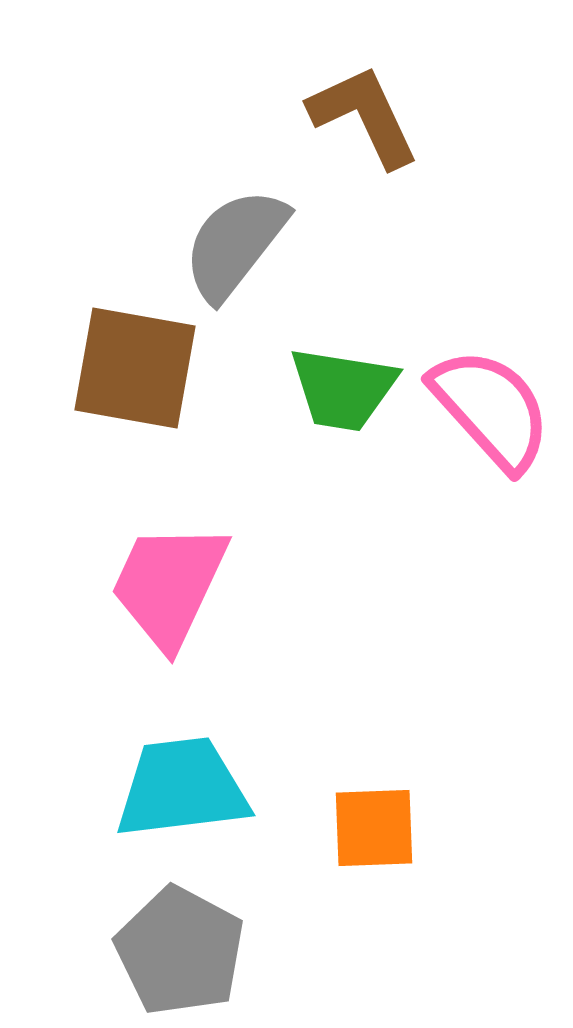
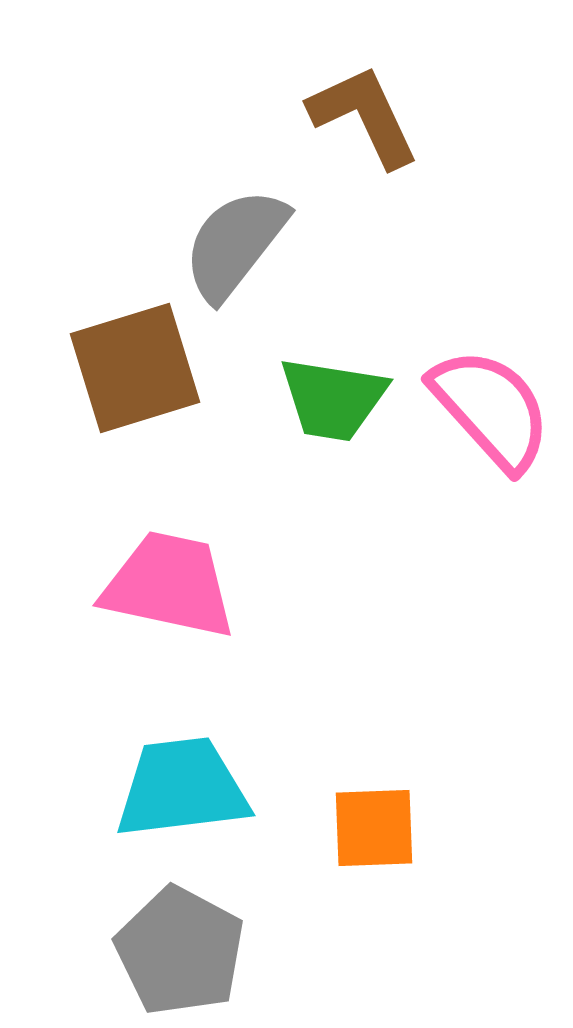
brown square: rotated 27 degrees counterclockwise
green trapezoid: moved 10 px left, 10 px down
pink trapezoid: rotated 77 degrees clockwise
